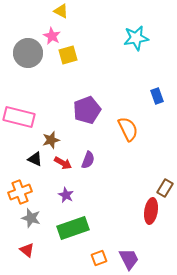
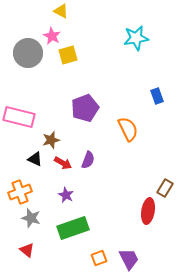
purple pentagon: moved 2 px left, 2 px up
red ellipse: moved 3 px left
